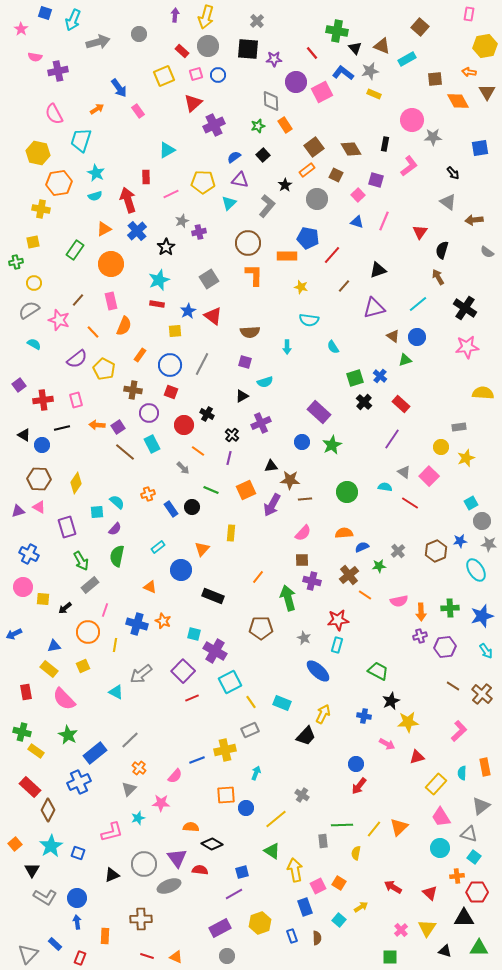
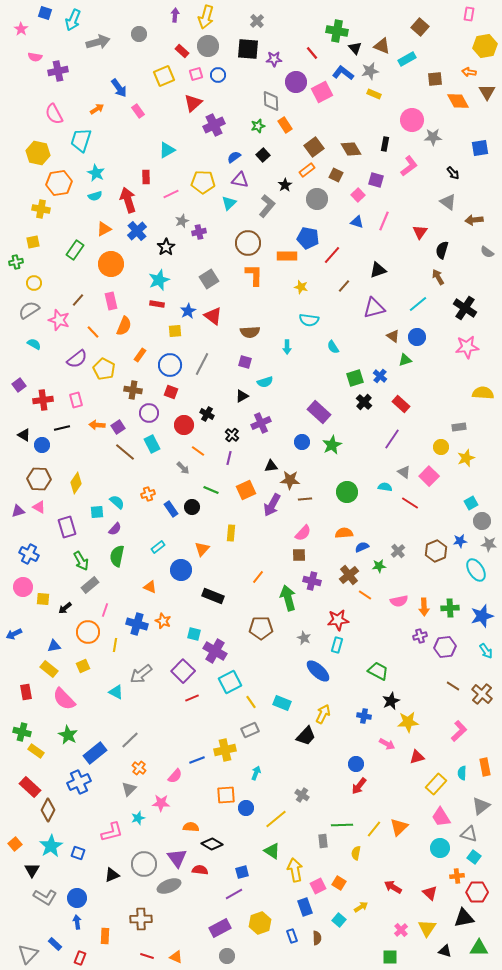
brown square at (302, 560): moved 3 px left, 5 px up
orange arrow at (421, 612): moved 3 px right, 5 px up
black triangle at (464, 918): rotated 10 degrees counterclockwise
